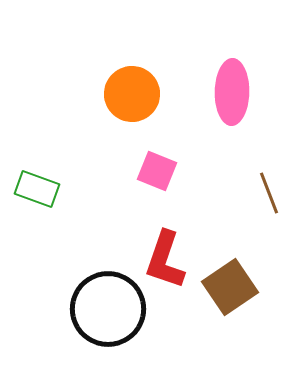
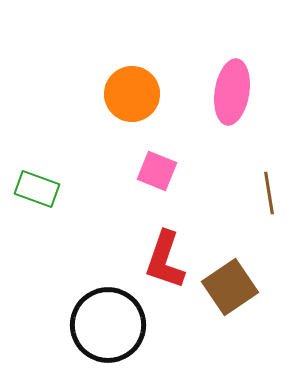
pink ellipse: rotated 8 degrees clockwise
brown line: rotated 12 degrees clockwise
black circle: moved 16 px down
